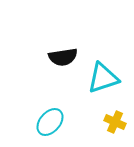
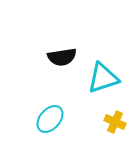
black semicircle: moved 1 px left
cyan ellipse: moved 3 px up
